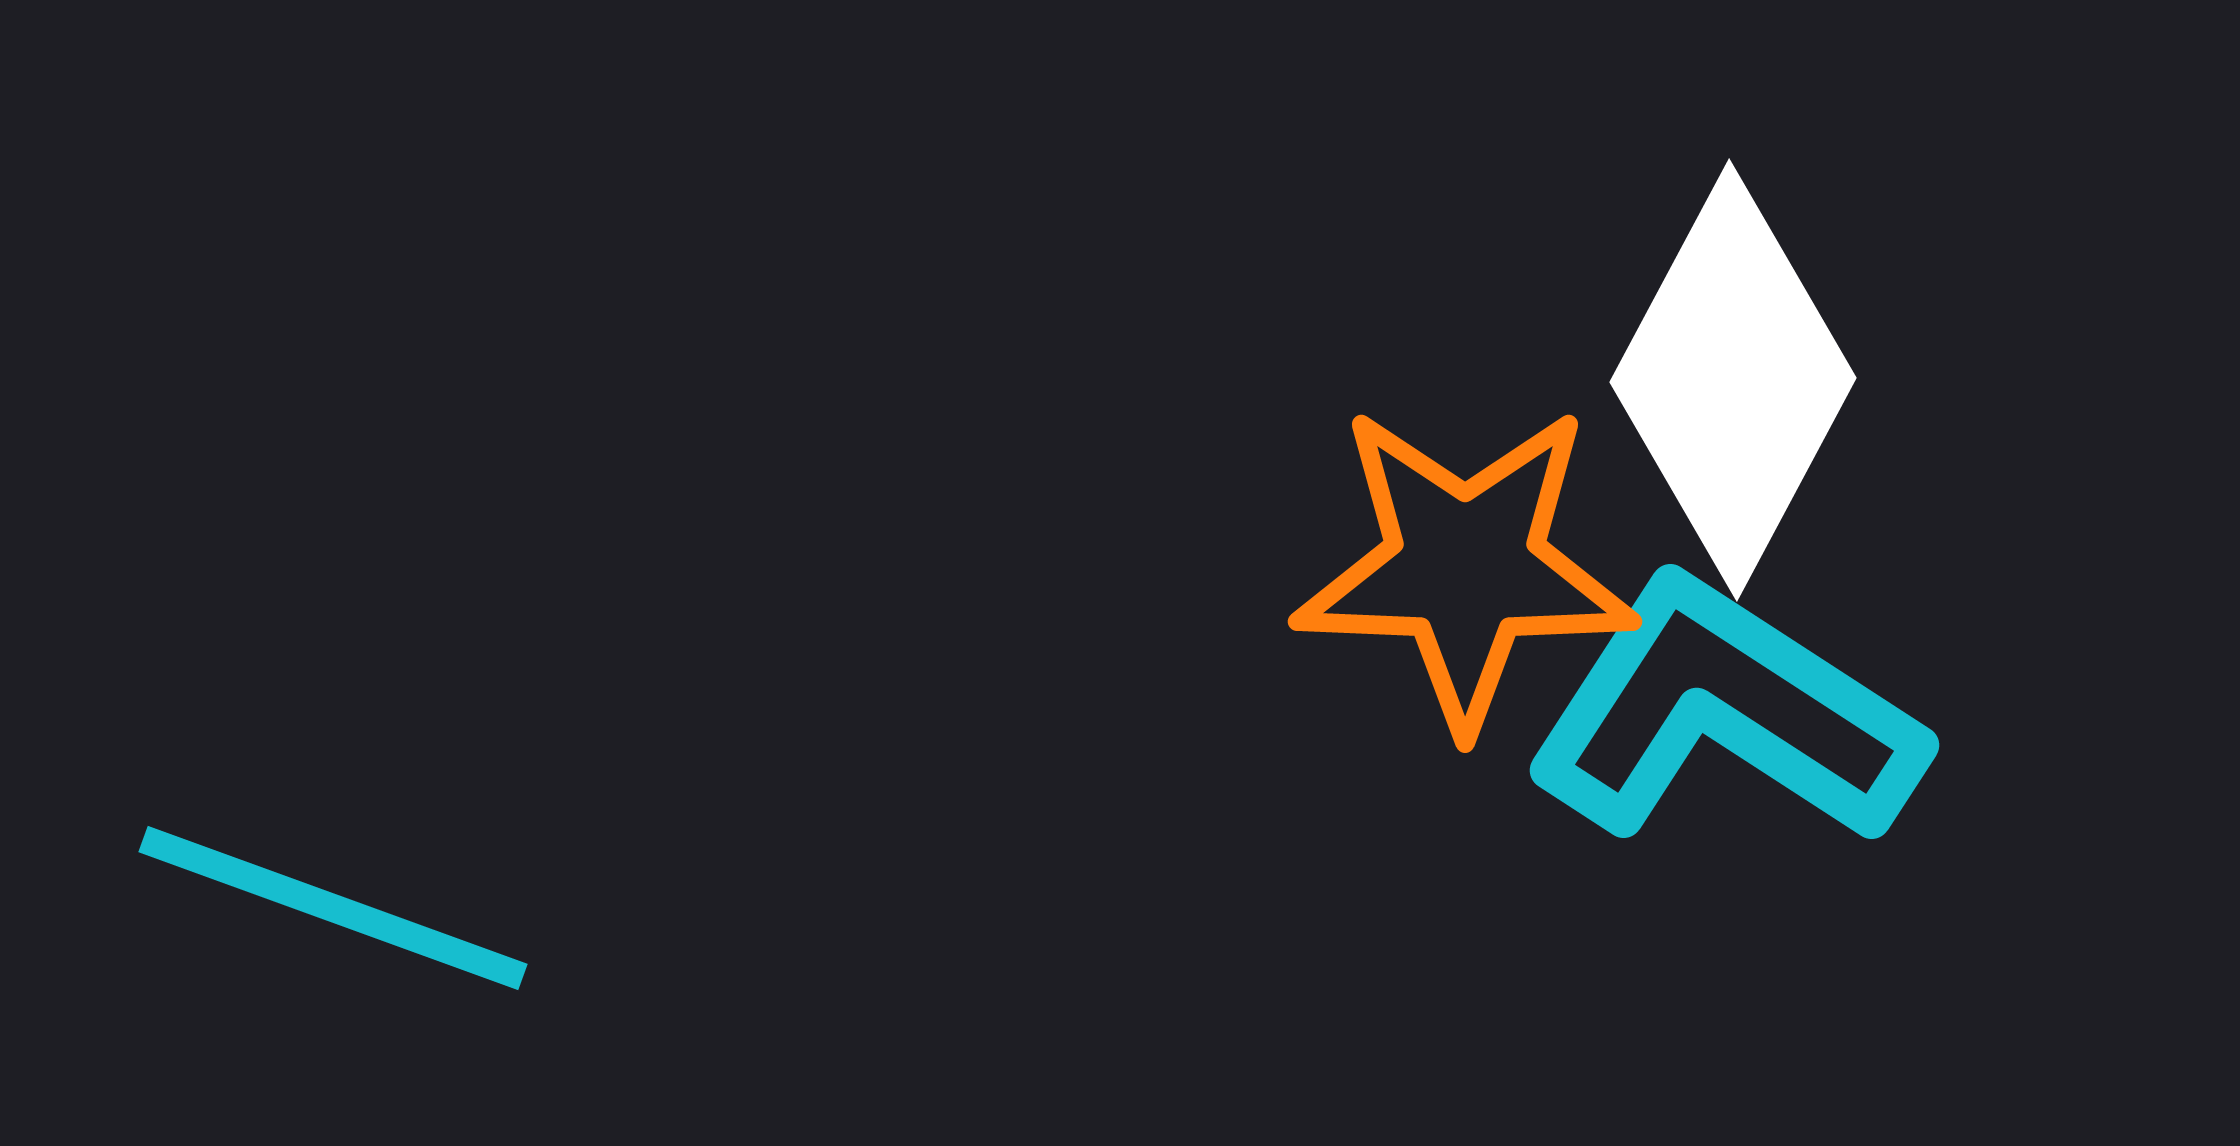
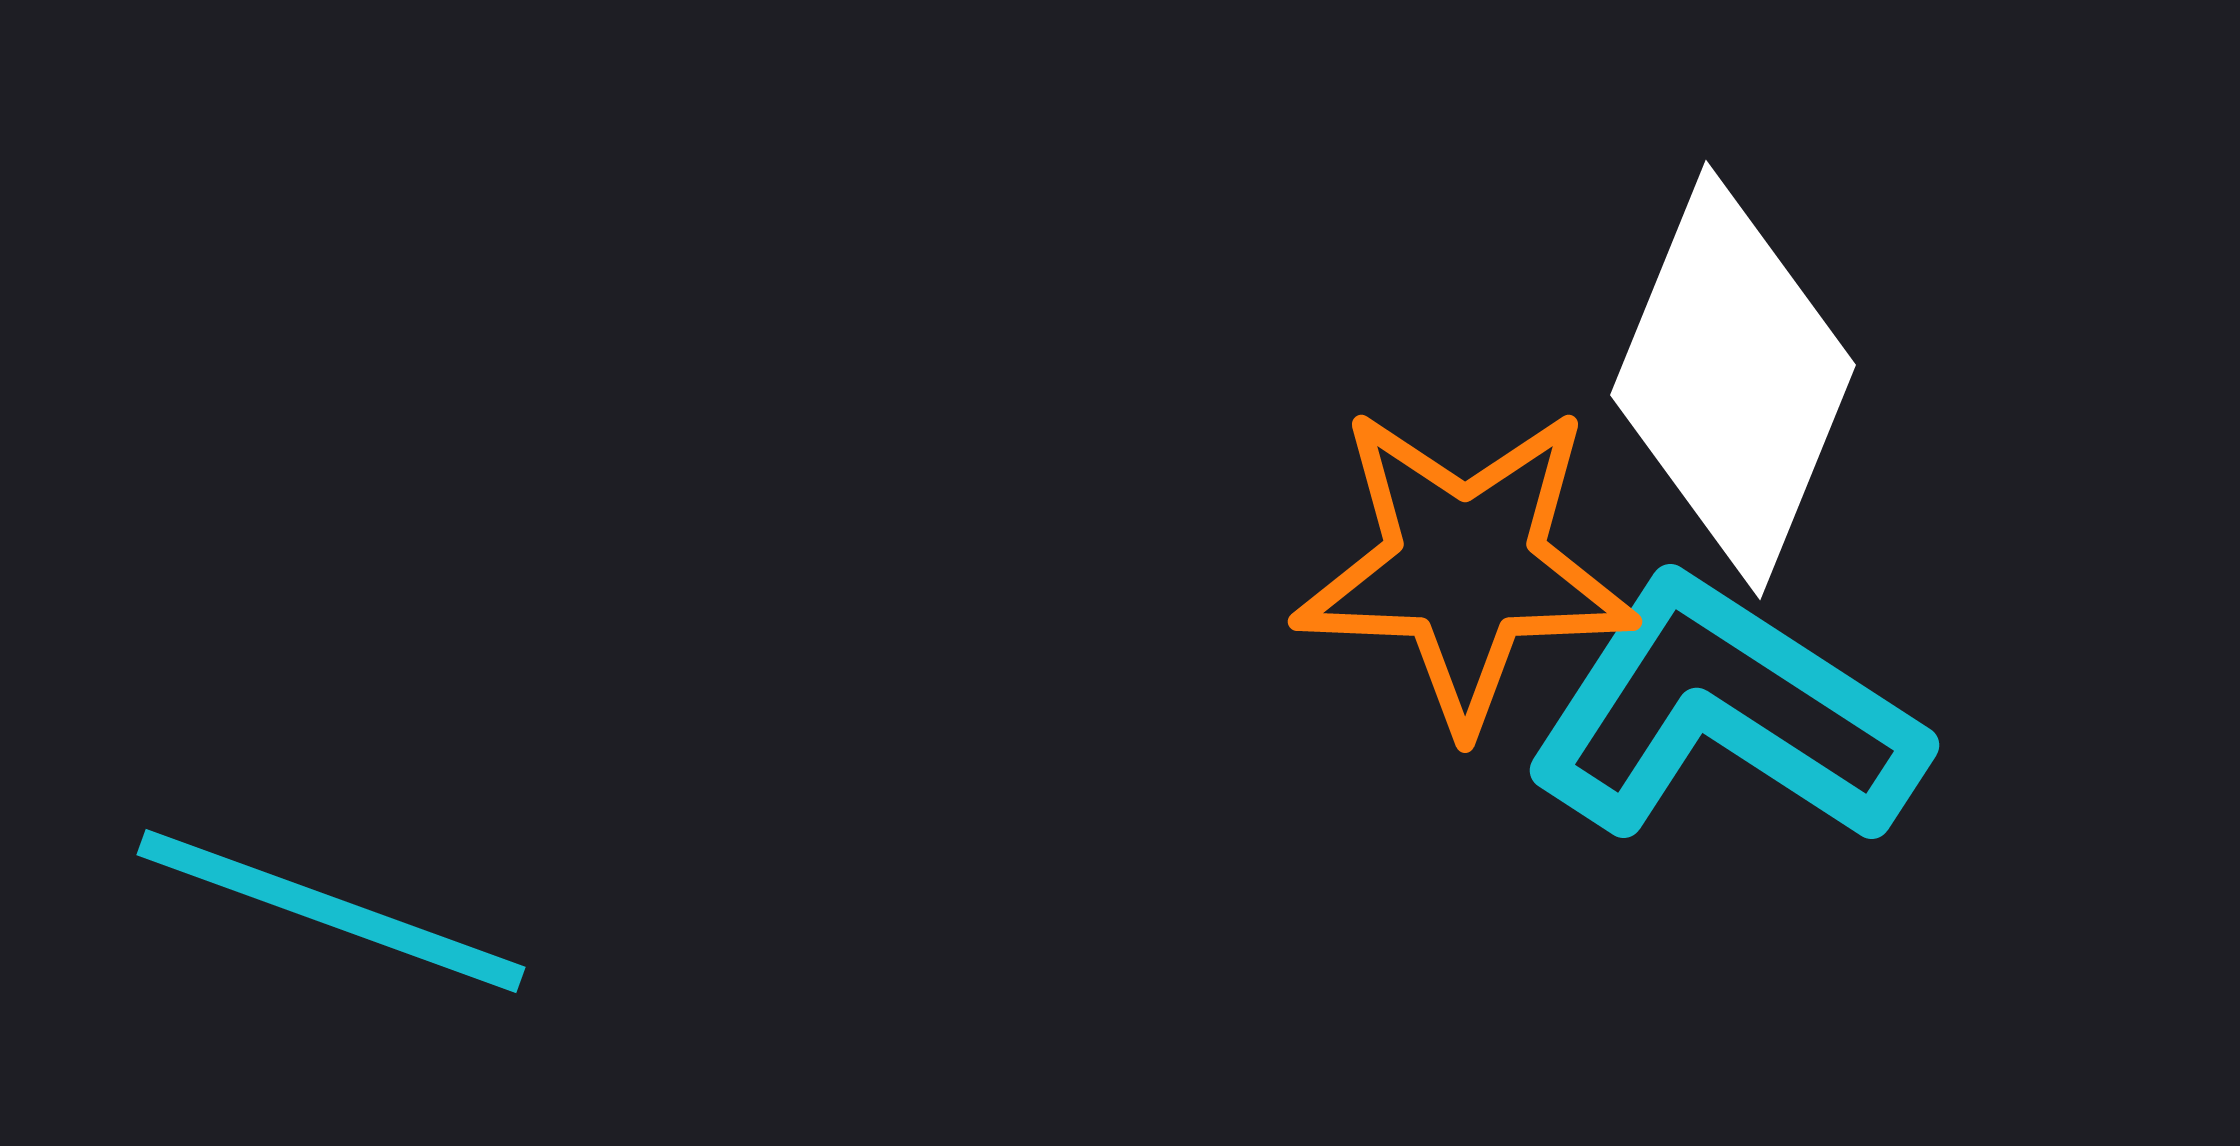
white diamond: rotated 6 degrees counterclockwise
cyan line: moved 2 px left, 3 px down
